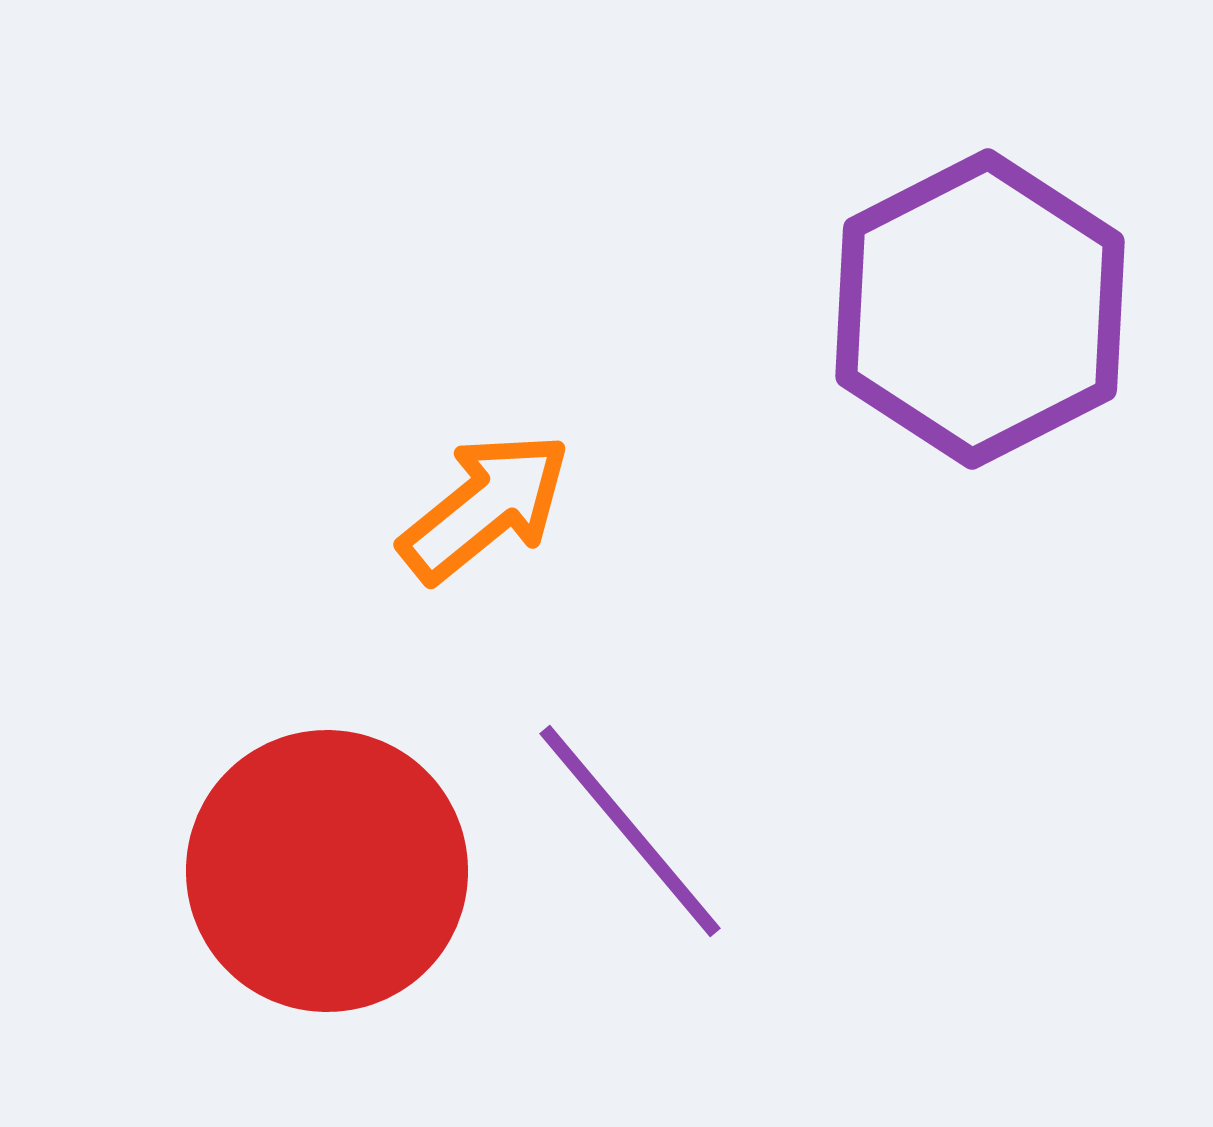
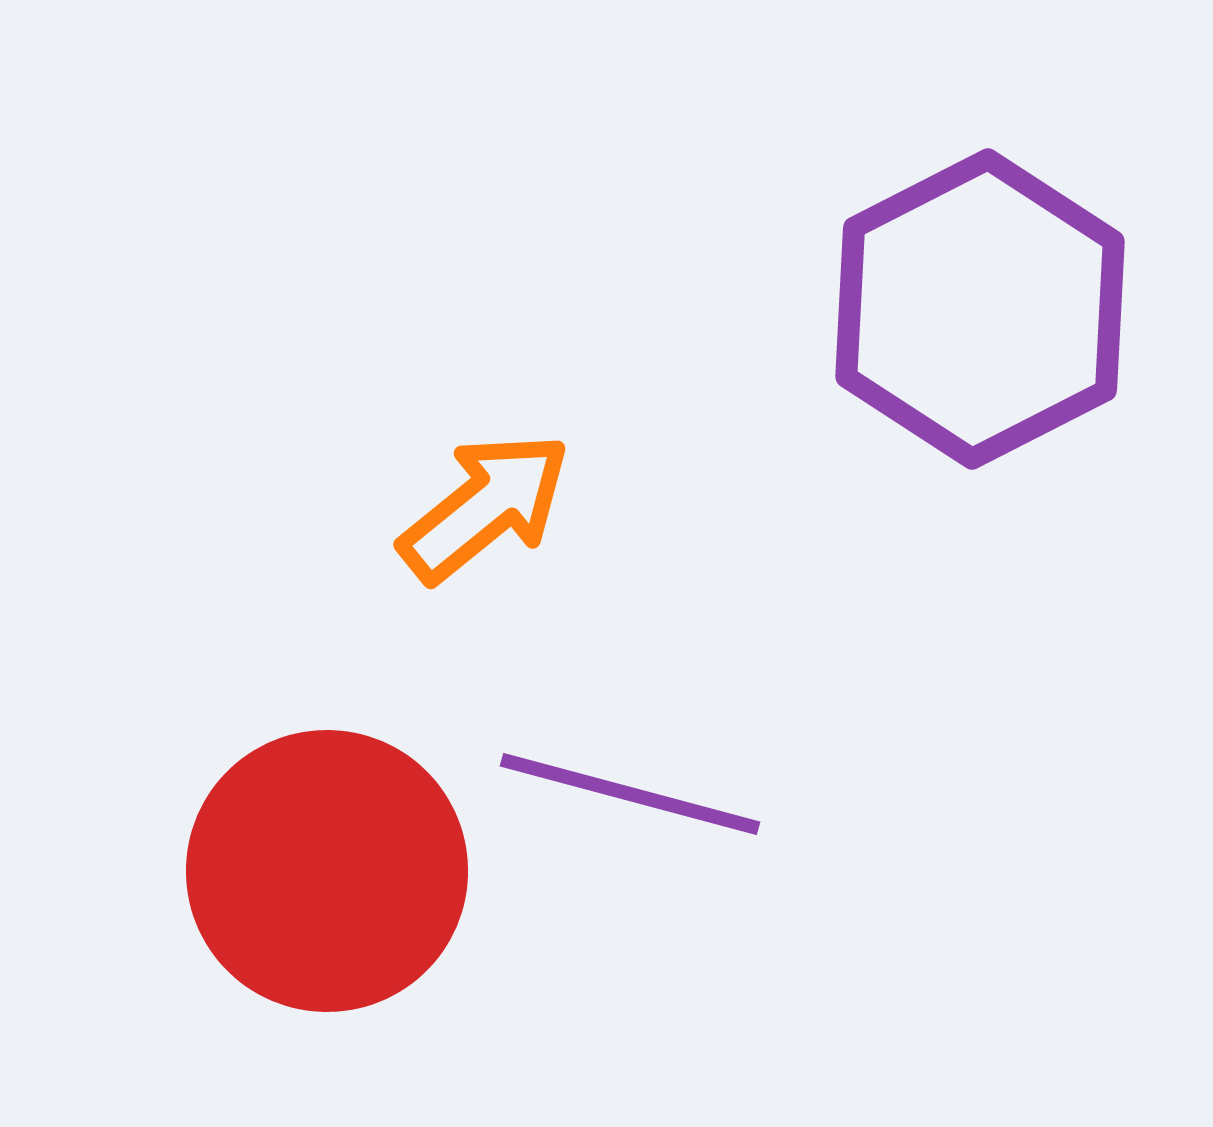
purple line: moved 37 px up; rotated 35 degrees counterclockwise
